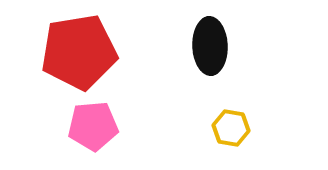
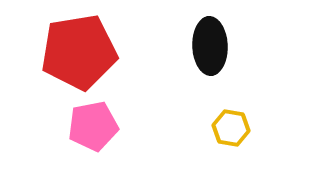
pink pentagon: rotated 6 degrees counterclockwise
